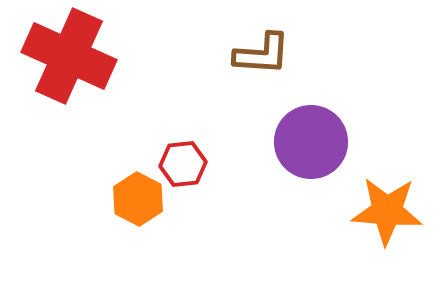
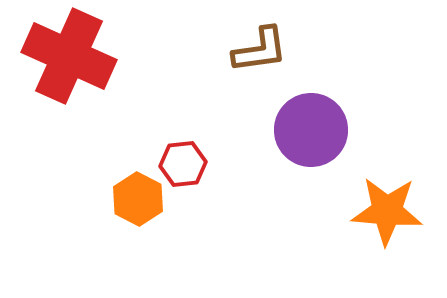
brown L-shape: moved 2 px left, 4 px up; rotated 12 degrees counterclockwise
purple circle: moved 12 px up
